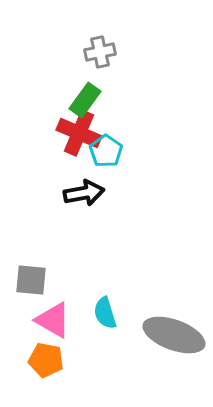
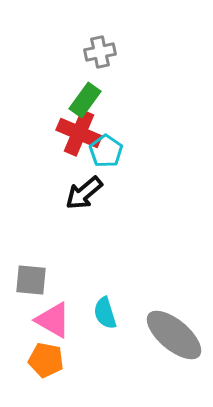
black arrow: rotated 150 degrees clockwise
gray ellipse: rotated 20 degrees clockwise
